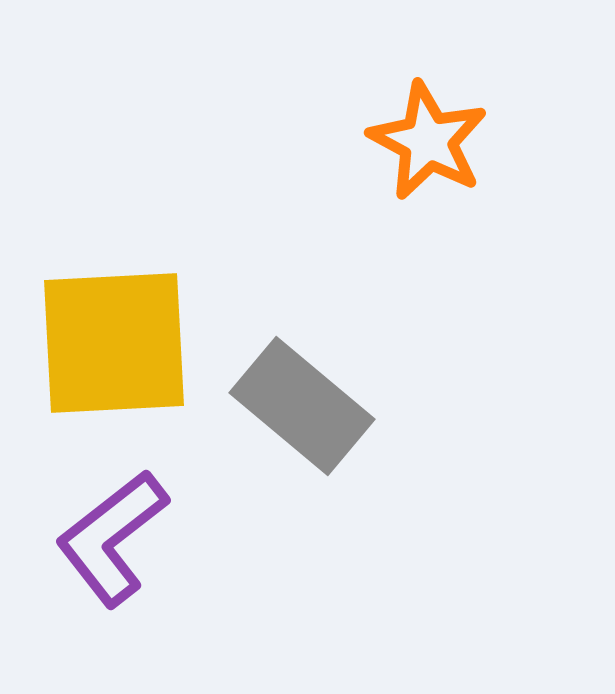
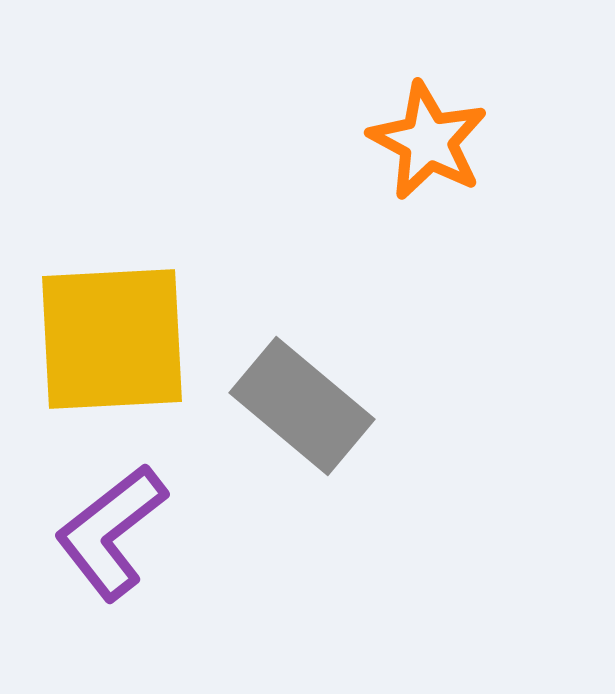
yellow square: moved 2 px left, 4 px up
purple L-shape: moved 1 px left, 6 px up
